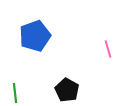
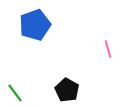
blue pentagon: moved 11 px up
green line: rotated 30 degrees counterclockwise
